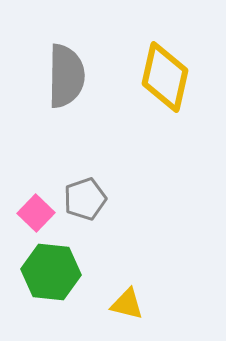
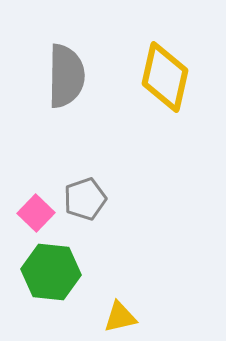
yellow triangle: moved 7 px left, 13 px down; rotated 27 degrees counterclockwise
